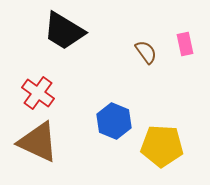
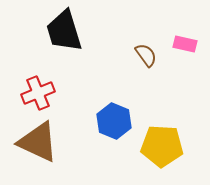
black trapezoid: rotated 42 degrees clockwise
pink rectangle: rotated 65 degrees counterclockwise
brown semicircle: moved 3 px down
red cross: rotated 32 degrees clockwise
